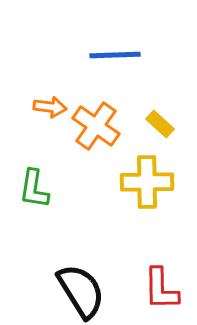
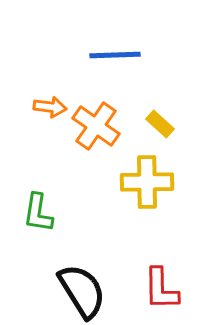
green L-shape: moved 4 px right, 24 px down
black semicircle: moved 1 px right
